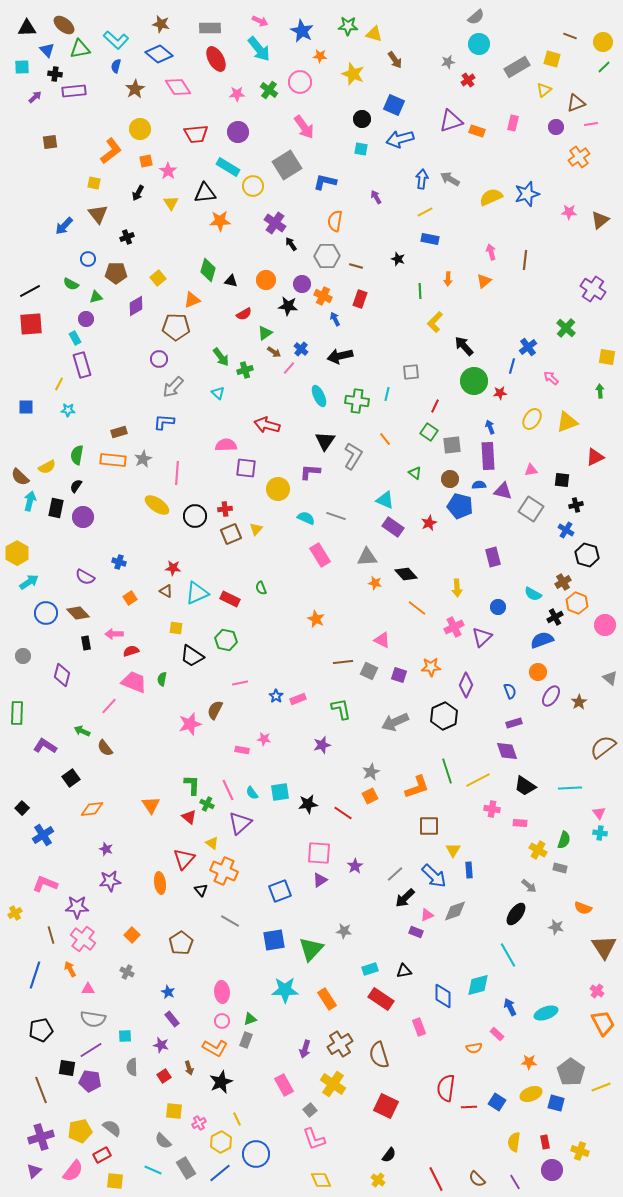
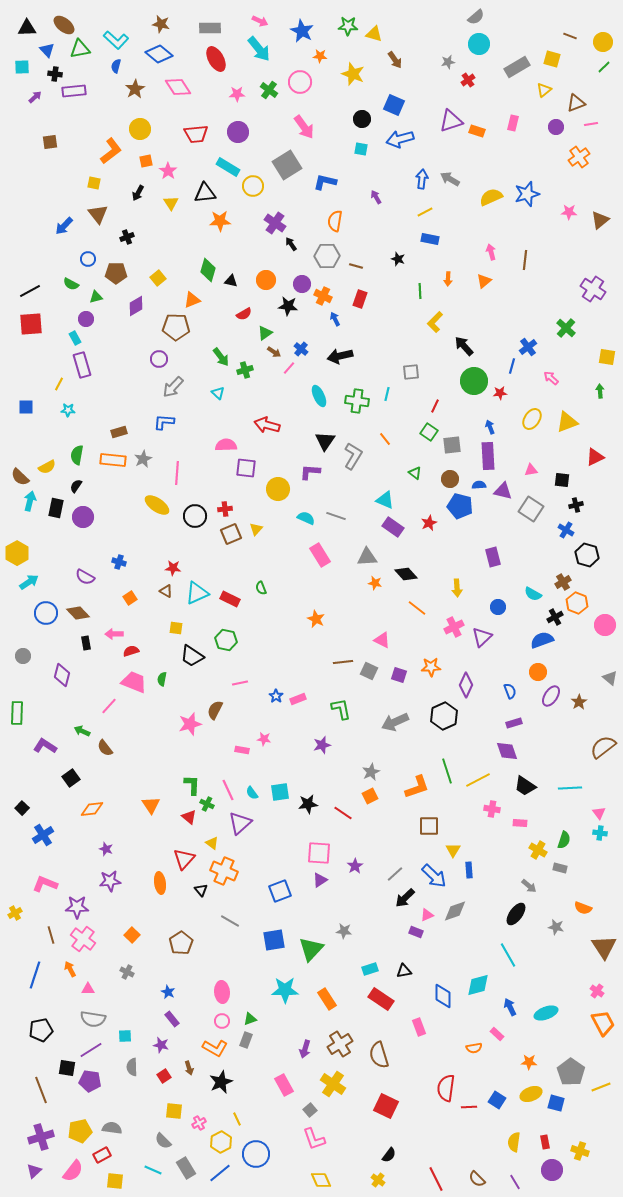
blue square at (497, 1102): moved 2 px up
gray semicircle at (112, 1128): rotated 30 degrees counterclockwise
